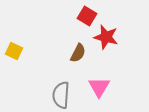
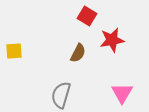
red star: moved 6 px right, 3 px down; rotated 25 degrees counterclockwise
yellow square: rotated 30 degrees counterclockwise
pink triangle: moved 23 px right, 6 px down
gray semicircle: rotated 12 degrees clockwise
